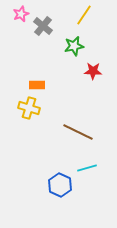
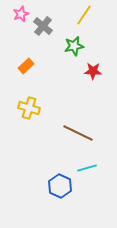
orange rectangle: moved 11 px left, 19 px up; rotated 42 degrees counterclockwise
brown line: moved 1 px down
blue hexagon: moved 1 px down
